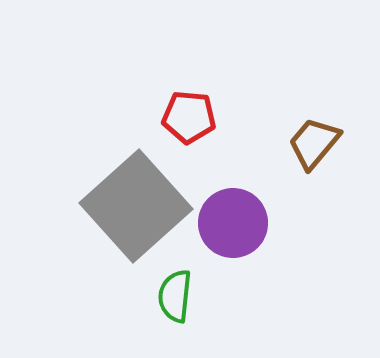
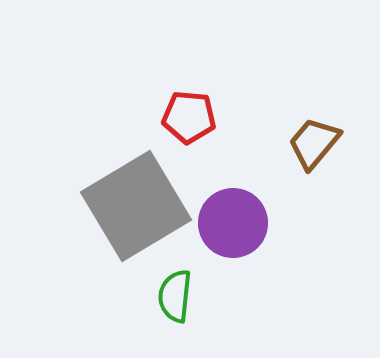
gray square: rotated 11 degrees clockwise
